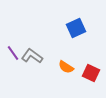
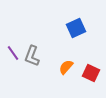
gray L-shape: rotated 105 degrees counterclockwise
orange semicircle: rotated 98 degrees clockwise
